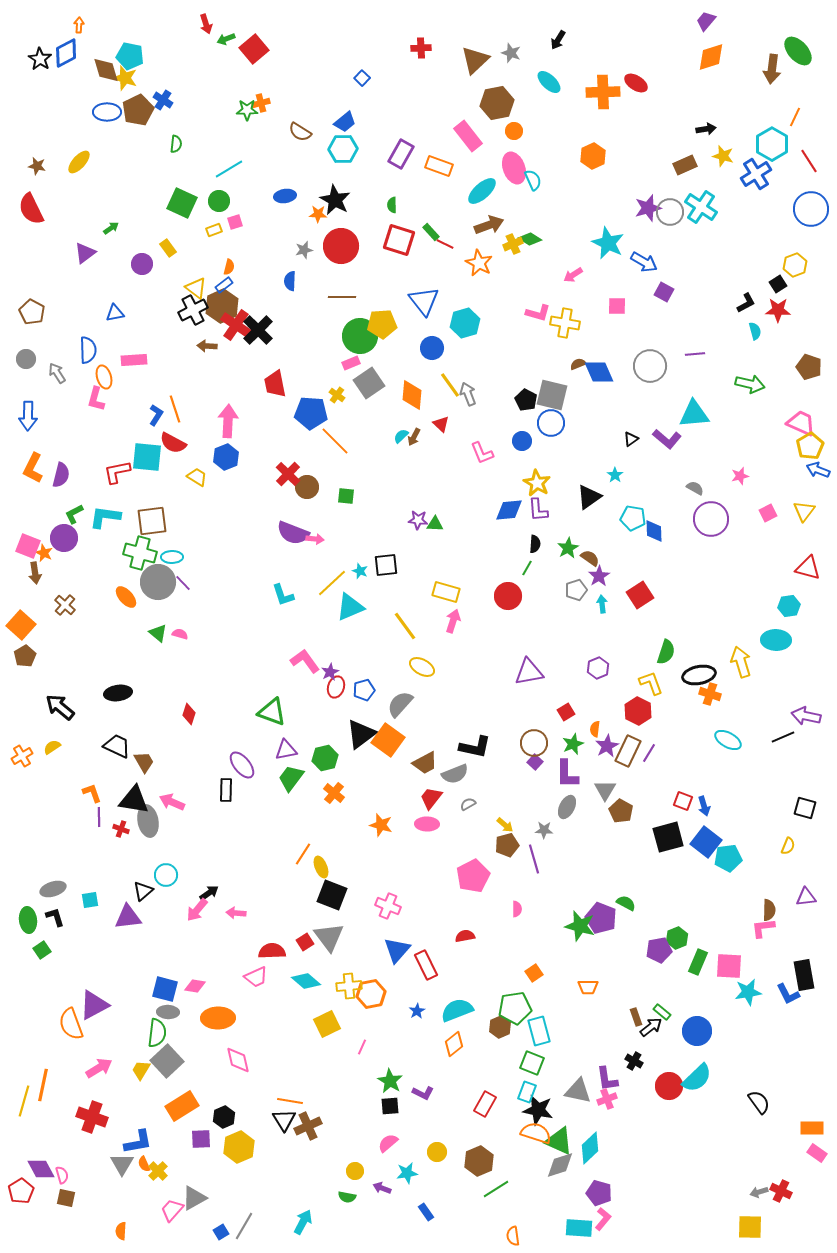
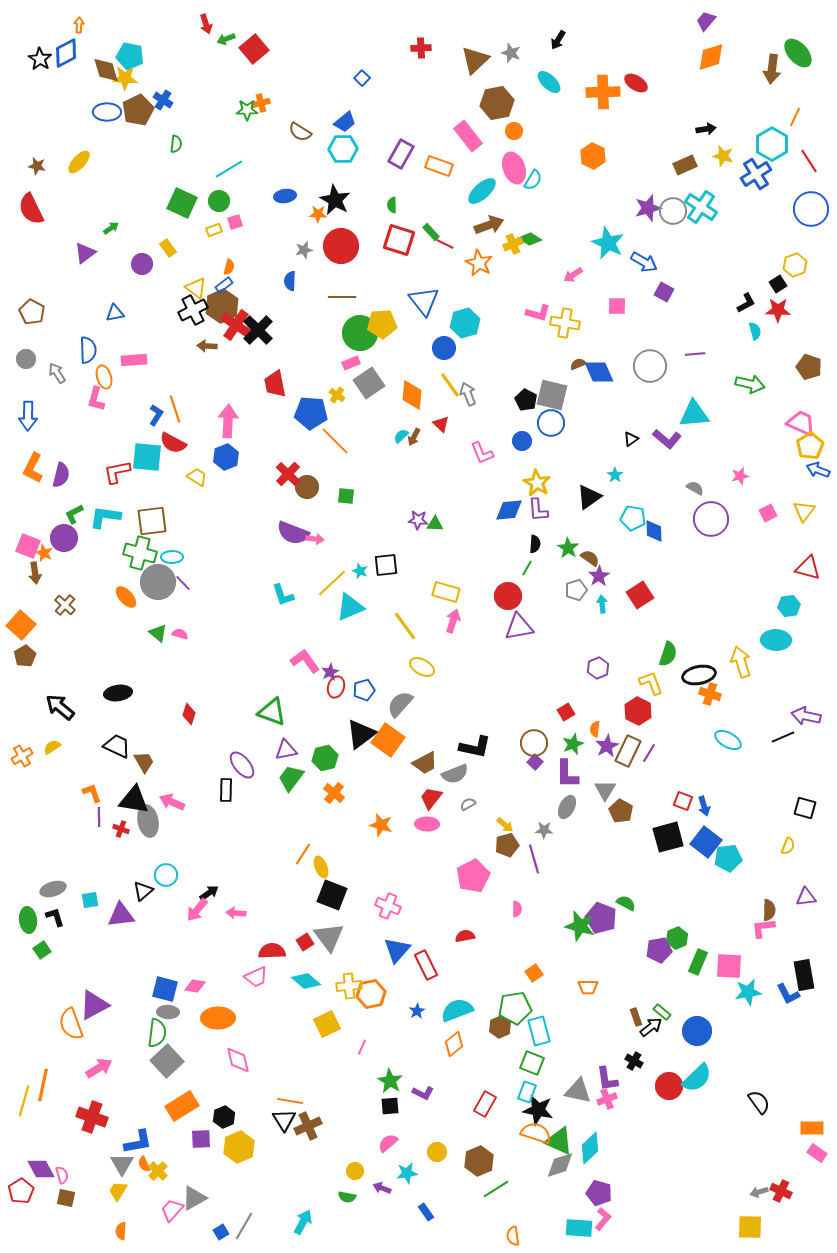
green ellipse at (798, 51): moved 2 px down
yellow star at (125, 78): rotated 15 degrees counterclockwise
orange hexagon at (593, 156): rotated 10 degrees counterclockwise
cyan semicircle at (533, 180): rotated 55 degrees clockwise
gray circle at (670, 212): moved 3 px right, 1 px up
green circle at (360, 336): moved 3 px up
blue circle at (432, 348): moved 12 px right
green star at (568, 548): rotated 10 degrees counterclockwise
green semicircle at (666, 652): moved 2 px right, 2 px down
purple triangle at (529, 672): moved 10 px left, 45 px up
purple triangle at (128, 917): moved 7 px left, 2 px up
yellow trapezoid at (141, 1070): moved 23 px left, 121 px down
